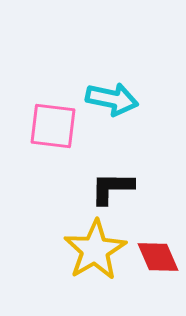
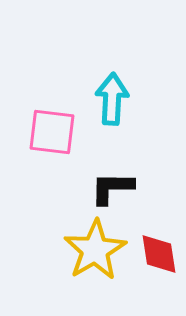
cyan arrow: rotated 99 degrees counterclockwise
pink square: moved 1 px left, 6 px down
red diamond: moved 1 px right, 3 px up; rotated 15 degrees clockwise
